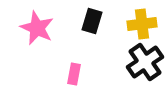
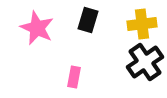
black rectangle: moved 4 px left, 1 px up
pink rectangle: moved 3 px down
